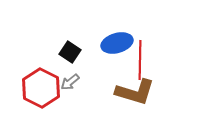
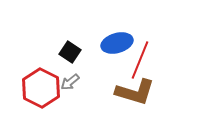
red line: rotated 21 degrees clockwise
